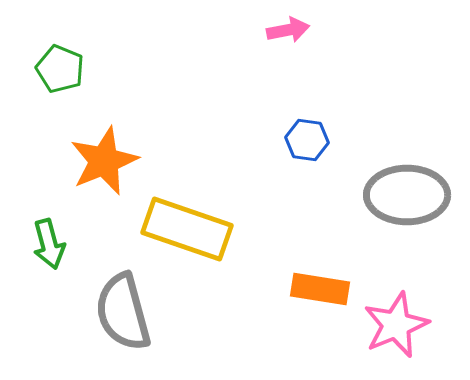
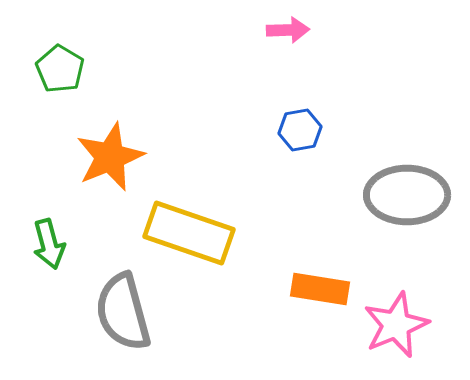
pink arrow: rotated 9 degrees clockwise
green pentagon: rotated 9 degrees clockwise
blue hexagon: moved 7 px left, 10 px up; rotated 18 degrees counterclockwise
orange star: moved 6 px right, 4 px up
yellow rectangle: moved 2 px right, 4 px down
